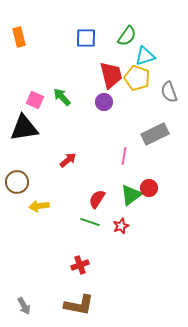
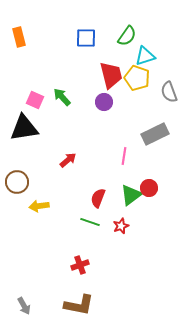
red semicircle: moved 1 px right, 1 px up; rotated 12 degrees counterclockwise
